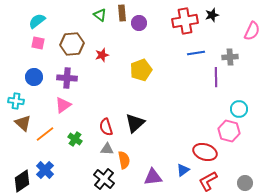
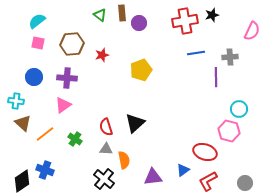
gray triangle: moved 1 px left
blue cross: rotated 24 degrees counterclockwise
